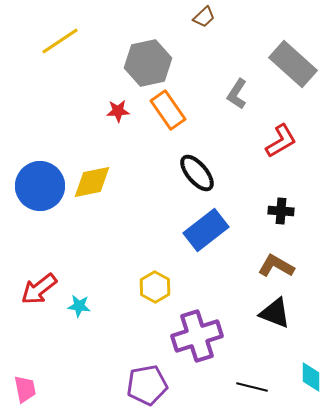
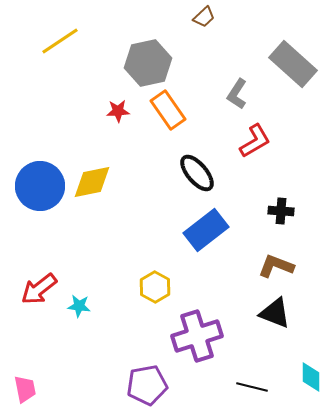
red L-shape: moved 26 px left
brown L-shape: rotated 9 degrees counterclockwise
